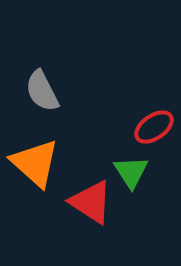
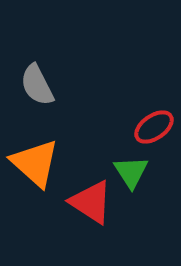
gray semicircle: moved 5 px left, 6 px up
